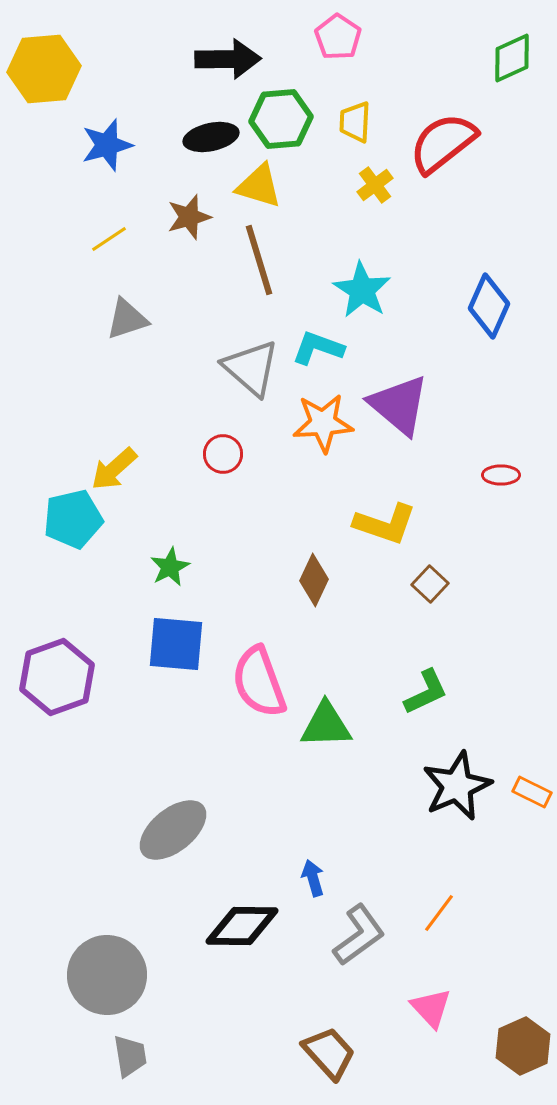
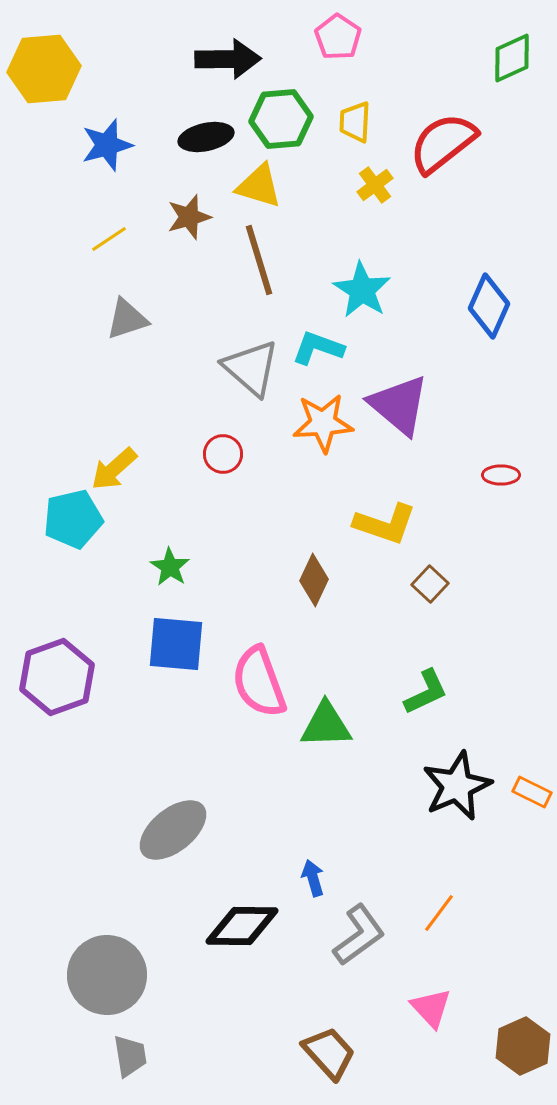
black ellipse at (211, 137): moved 5 px left
green star at (170, 567): rotated 12 degrees counterclockwise
